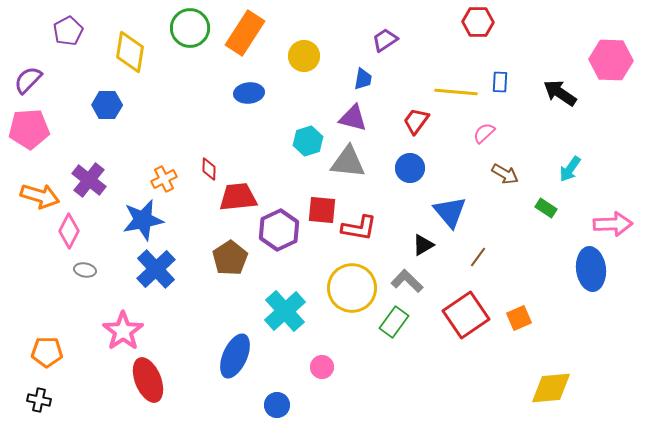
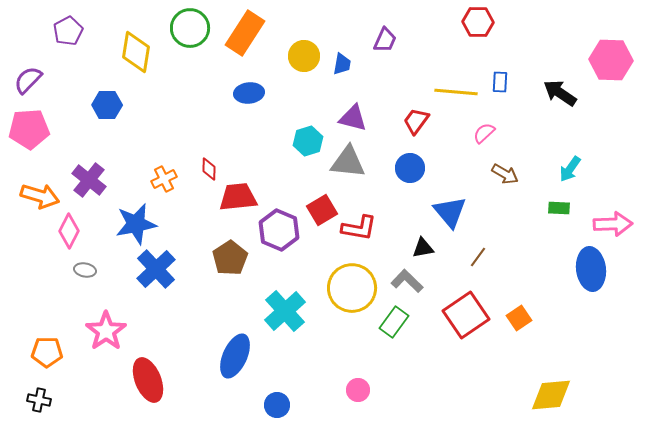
purple trapezoid at (385, 40): rotated 148 degrees clockwise
yellow diamond at (130, 52): moved 6 px right
blue trapezoid at (363, 79): moved 21 px left, 15 px up
green rectangle at (546, 208): moved 13 px right; rotated 30 degrees counterclockwise
red square at (322, 210): rotated 36 degrees counterclockwise
blue star at (143, 220): moved 7 px left, 4 px down
purple hexagon at (279, 230): rotated 12 degrees counterclockwise
black triangle at (423, 245): moved 3 px down; rotated 20 degrees clockwise
orange square at (519, 318): rotated 10 degrees counterclockwise
pink star at (123, 331): moved 17 px left
pink circle at (322, 367): moved 36 px right, 23 px down
yellow diamond at (551, 388): moved 7 px down
